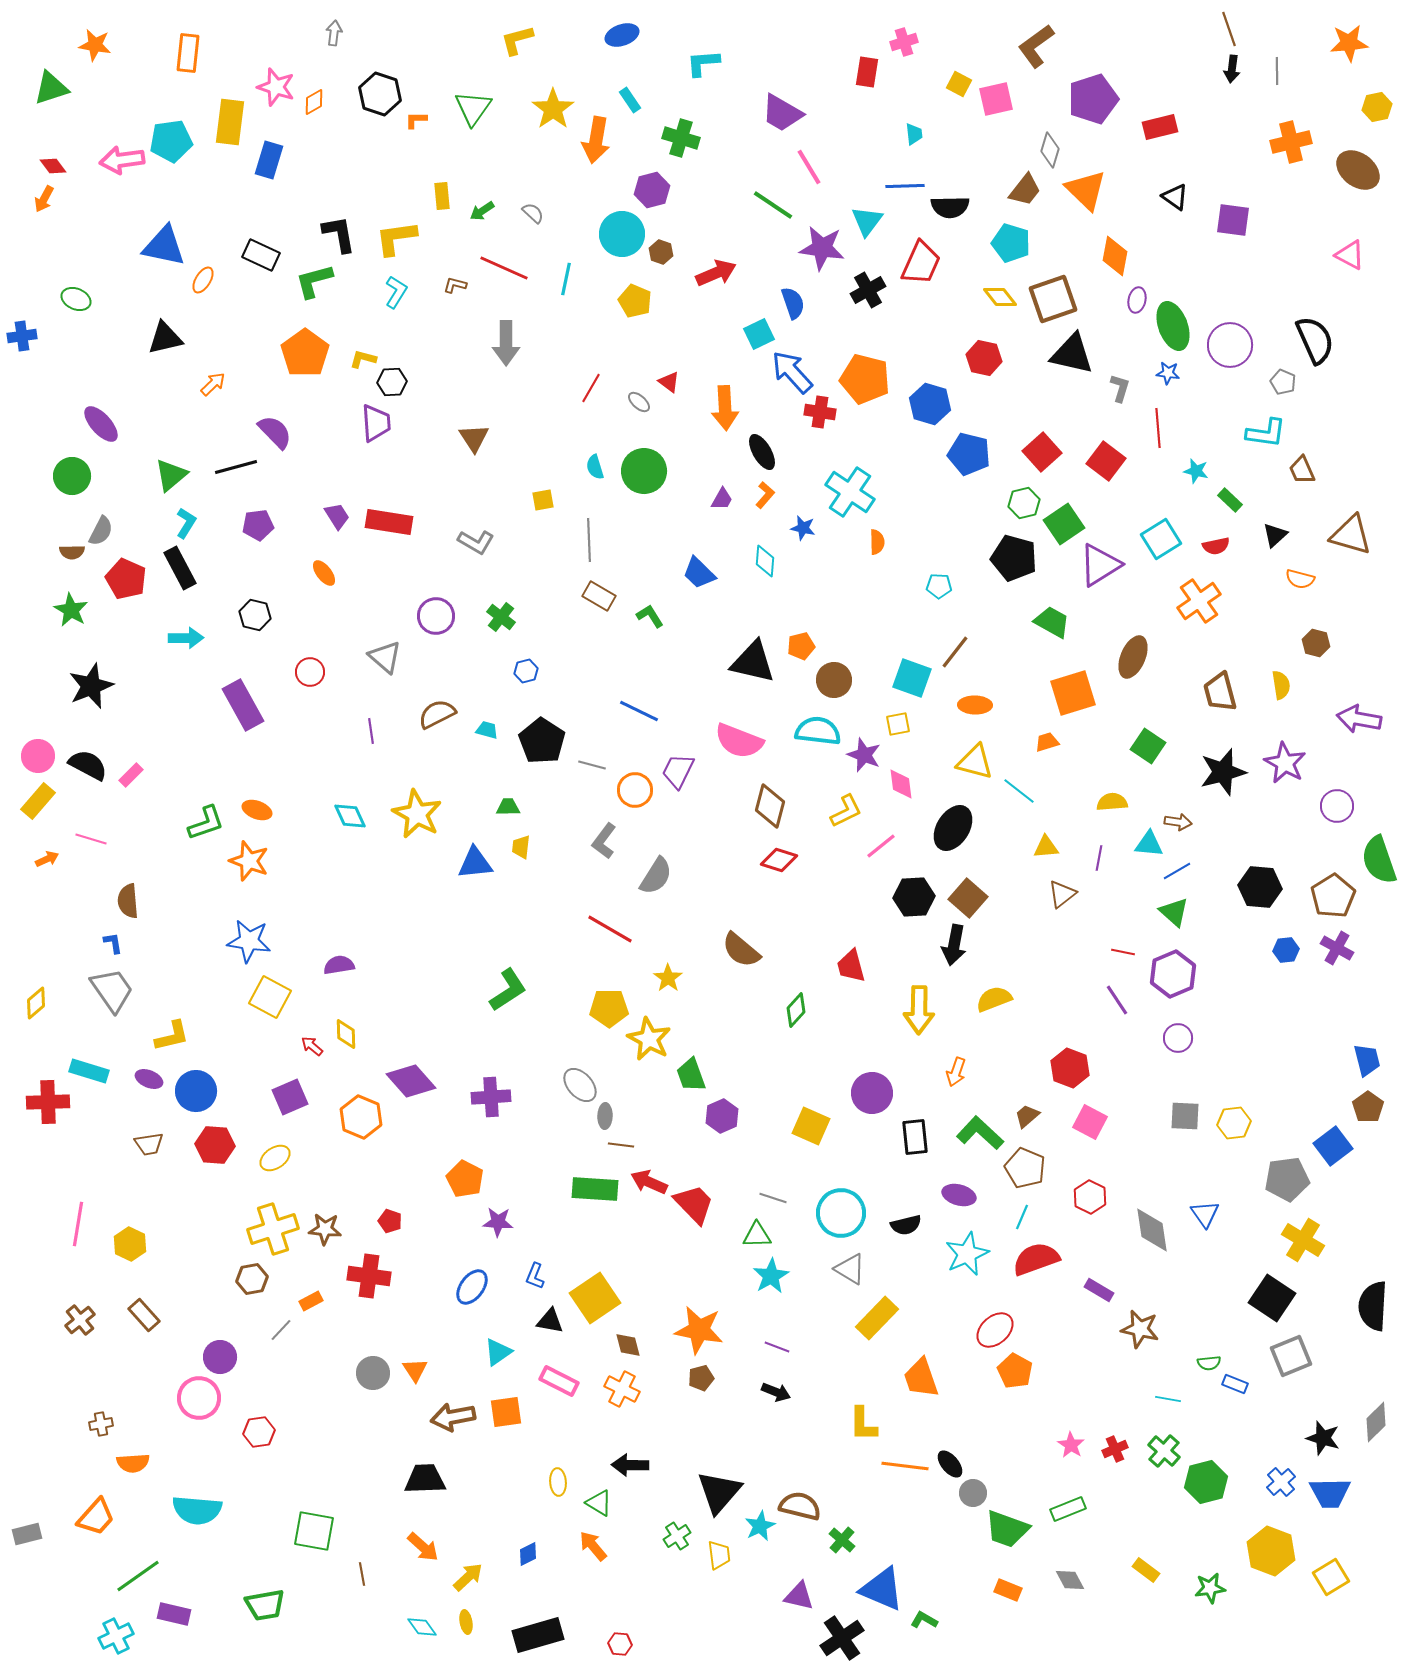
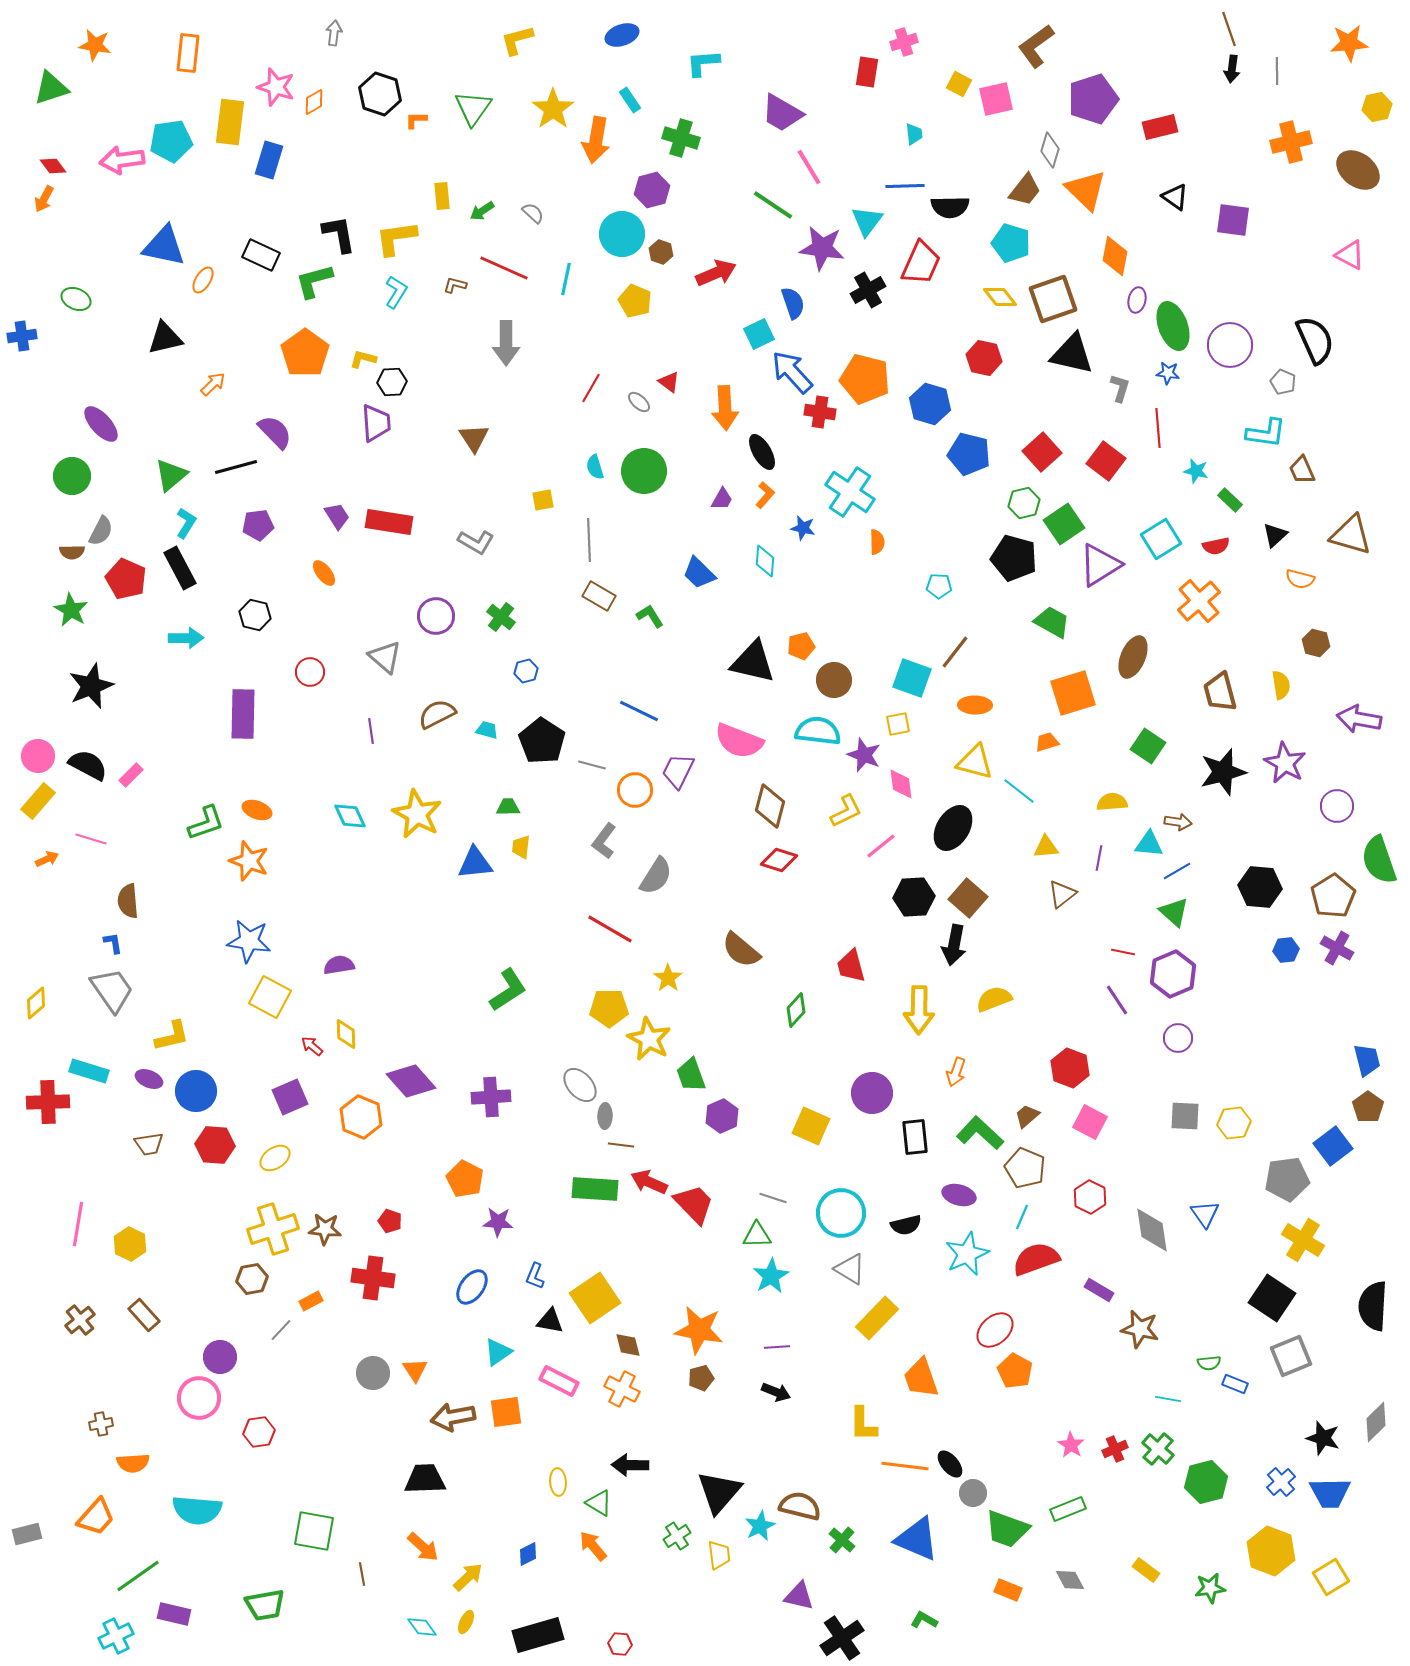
orange cross at (1199, 601): rotated 6 degrees counterclockwise
purple rectangle at (243, 705): moved 9 px down; rotated 30 degrees clockwise
red cross at (369, 1276): moved 4 px right, 2 px down
purple line at (777, 1347): rotated 25 degrees counterclockwise
green cross at (1164, 1451): moved 6 px left, 2 px up
blue triangle at (882, 1589): moved 35 px right, 50 px up
yellow ellipse at (466, 1622): rotated 35 degrees clockwise
